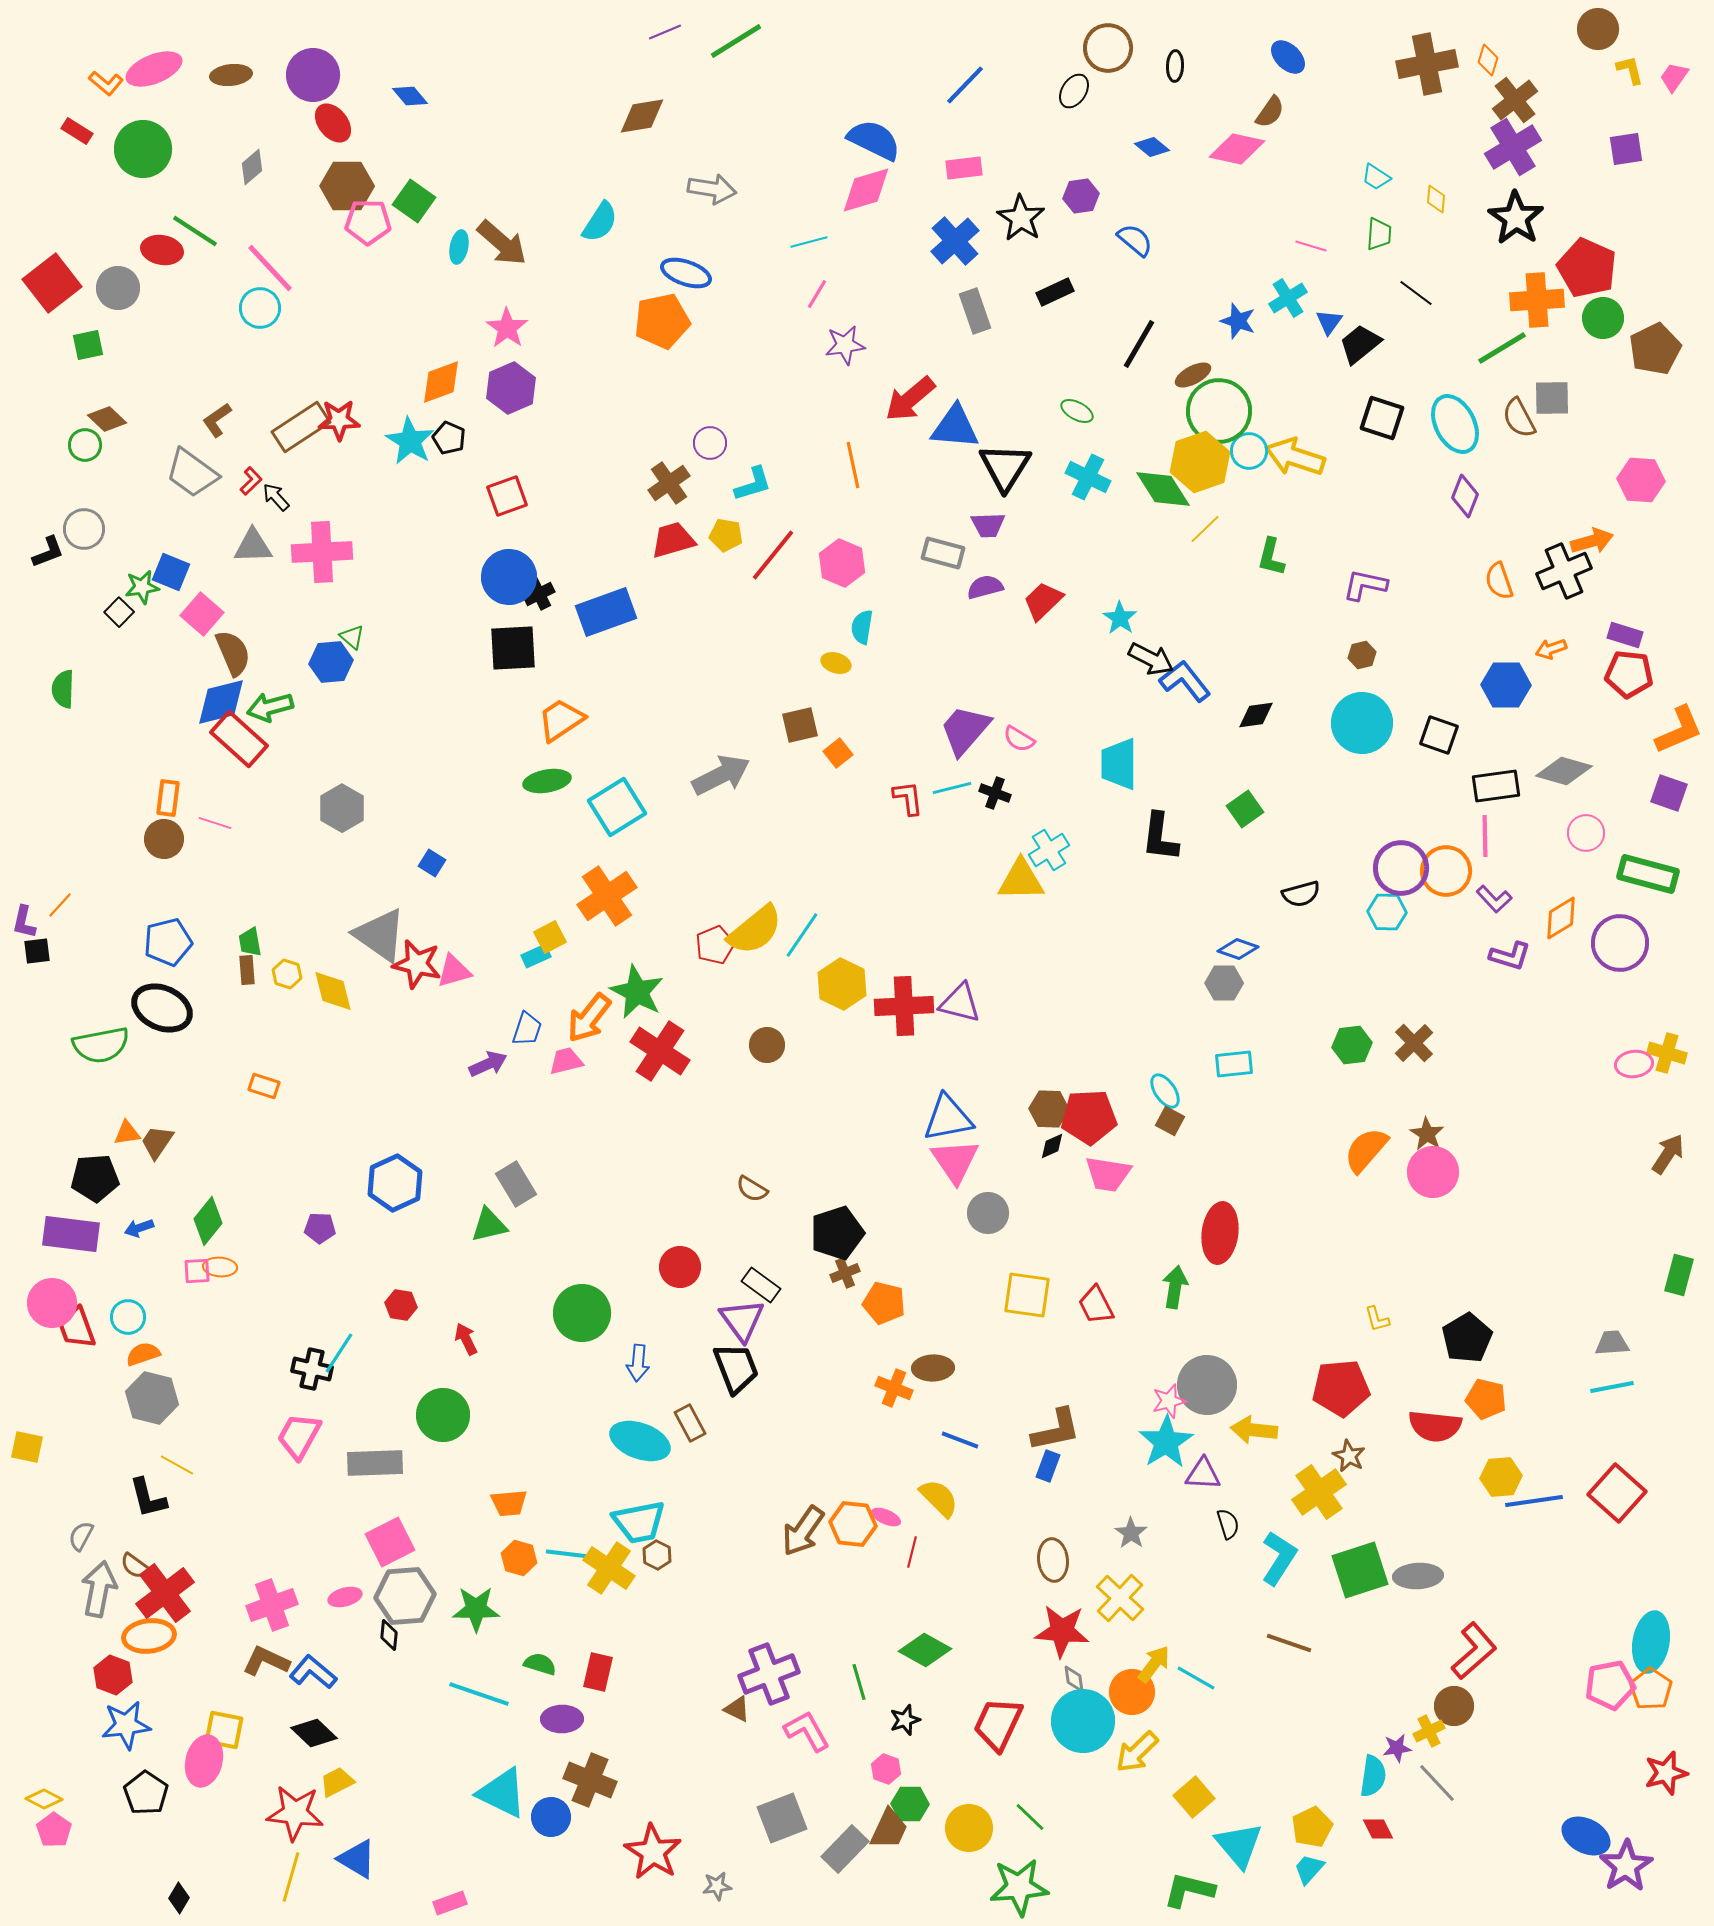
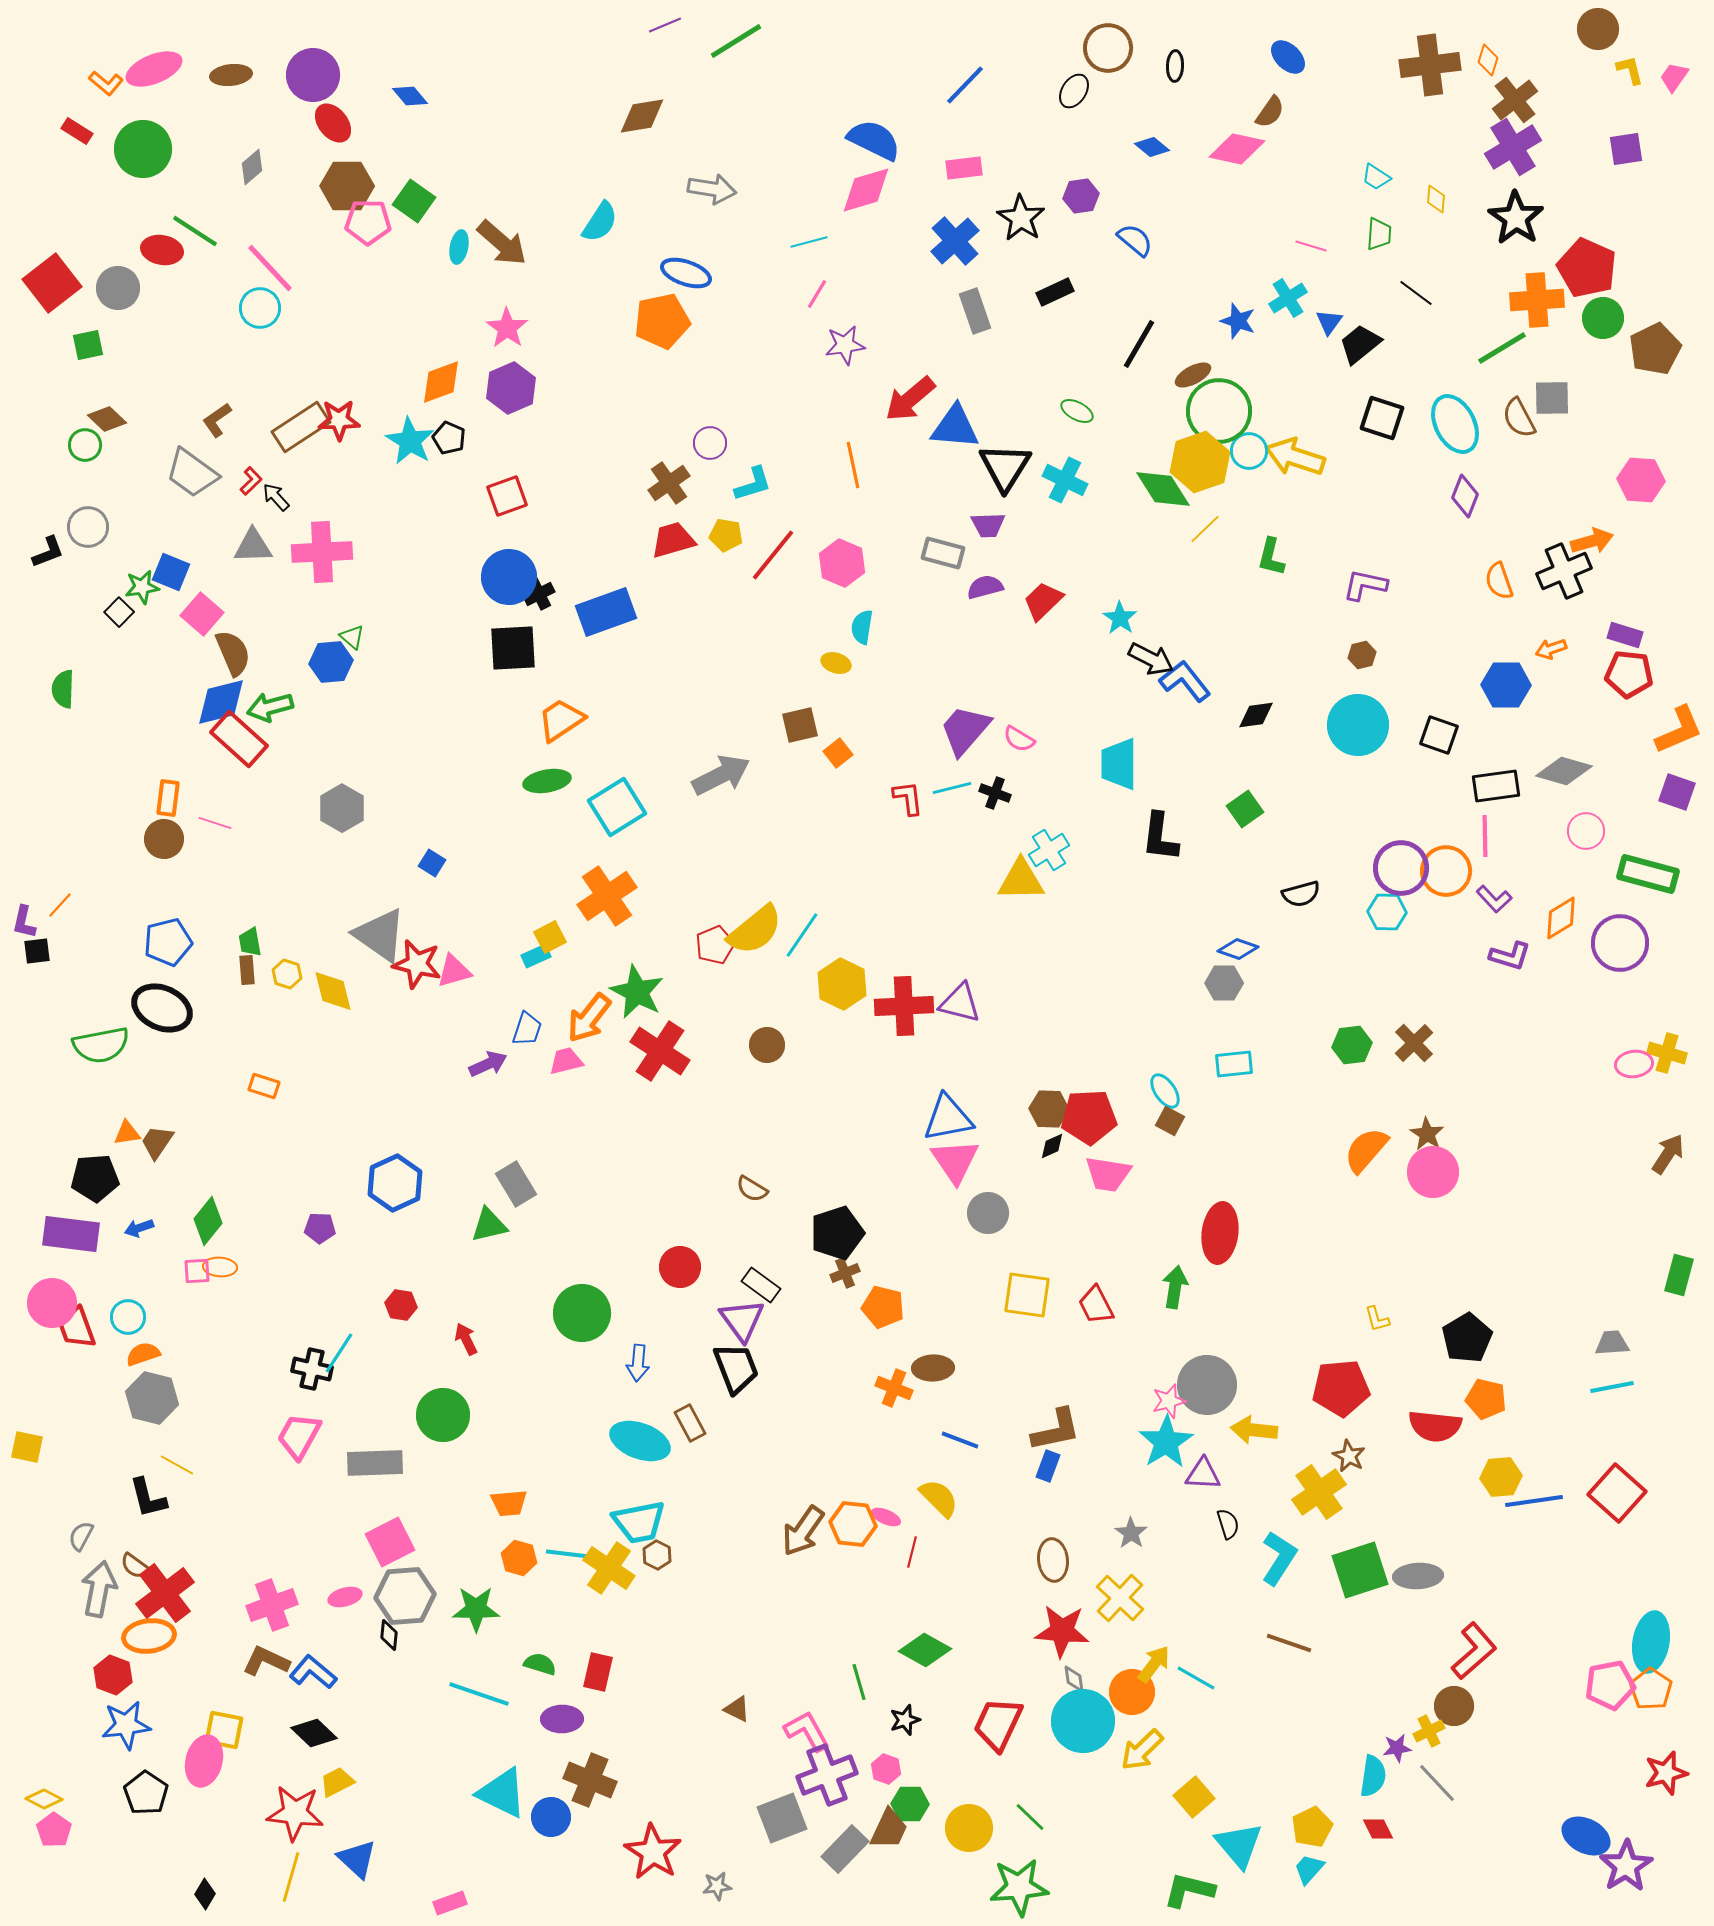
purple line at (665, 32): moved 7 px up
brown cross at (1427, 64): moved 3 px right, 1 px down; rotated 4 degrees clockwise
cyan cross at (1088, 477): moved 23 px left, 3 px down
gray circle at (84, 529): moved 4 px right, 2 px up
cyan circle at (1362, 723): moved 4 px left, 2 px down
purple square at (1669, 793): moved 8 px right, 1 px up
pink circle at (1586, 833): moved 2 px up
orange pentagon at (884, 1303): moved 1 px left, 4 px down
purple cross at (769, 1674): moved 58 px right, 101 px down
yellow arrow at (1137, 1752): moved 5 px right, 2 px up
blue triangle at (357, 1859): rotated 12 degrees clockwise
black diamond at (179, 1898): moved 26 px right, 4 px up
